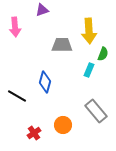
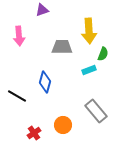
pink arrow: moved 4 px right, 9 px down
gray trapezoid: moved 2 px down
cyan rectangle: rotated 48 degrees clockwise
